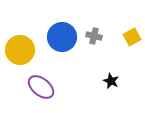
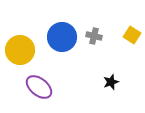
yellow square: moved 2 px up; rotated 30 degrees counterclockwise
black star: moved 1 px down; rotated 28 degrees clockwise
purple ellipse: moved 2 px left
